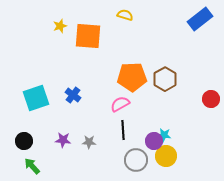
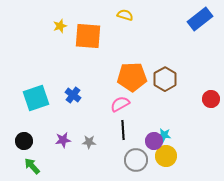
purple star: rotated 14 degrees counterclockwise
